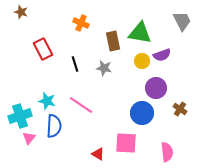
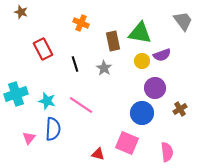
gray trapezoid: moved 1 px right; rotated 10 degrees counterclockwise
gray star: rotated 21 degrees clockwise
purple circle: moved 1 px left
brown cross: rotated 24 degrees clockwise
cyan cross: moved 4 px left, 22 px up
blue semicircle: moved 1 px left, 3 px down
pink square: moved 1 px right; rotated 20 degrees clockwise
red triangle: rotated 16 degrees counterclockwise
